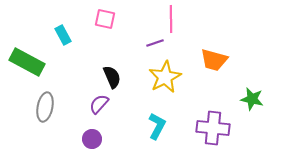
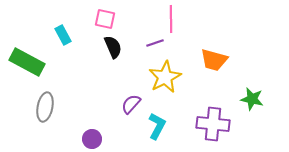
black semicircle: moved 1 px right, 30 px up
purple semicircle: moved 32 px right
purple cross: moved 4 px up
